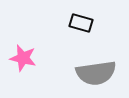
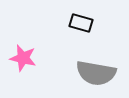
gray semicircle: rotated 18 degrees clockwise
